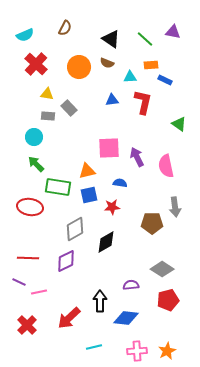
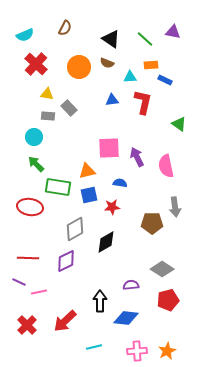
red arrow at (69, 318): moved 4 px left, 3 px down
